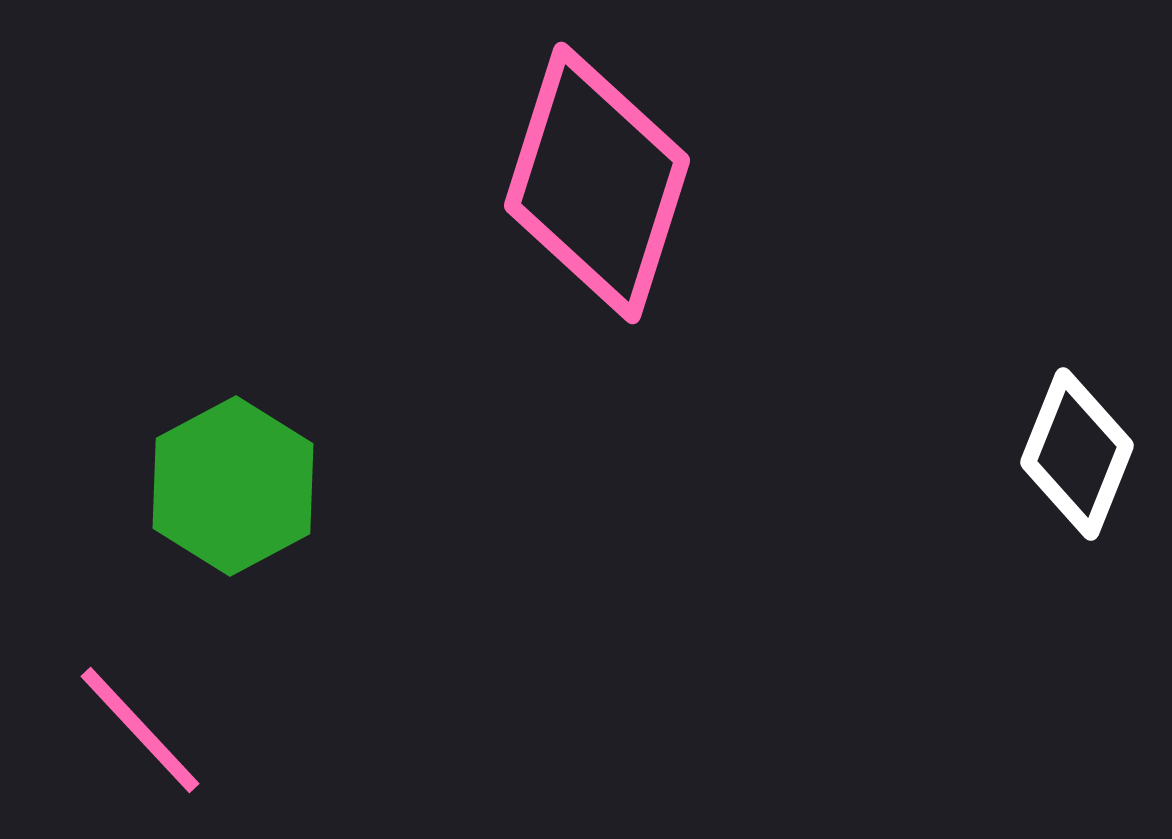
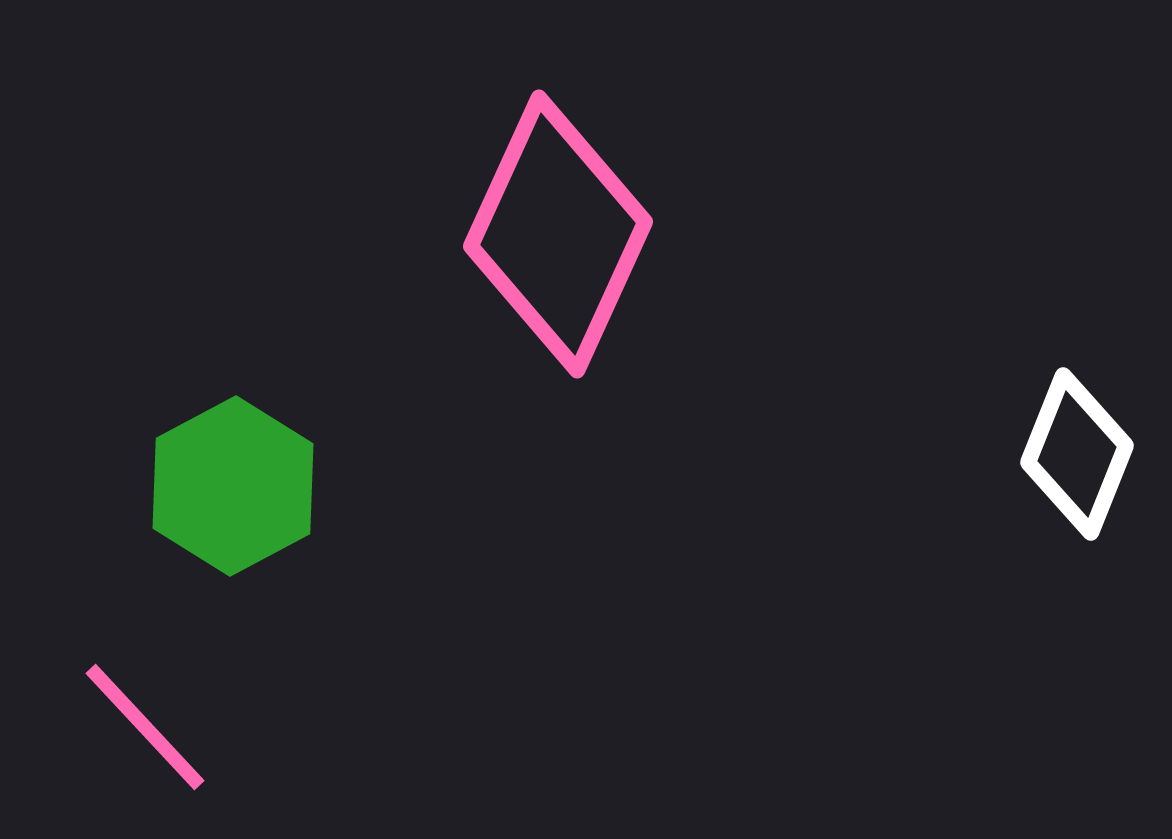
pink diamond: moved 39 px left, 51 px down; rotated 7 degrees clockwise
pink line: moved 5 px right, 3 px up
